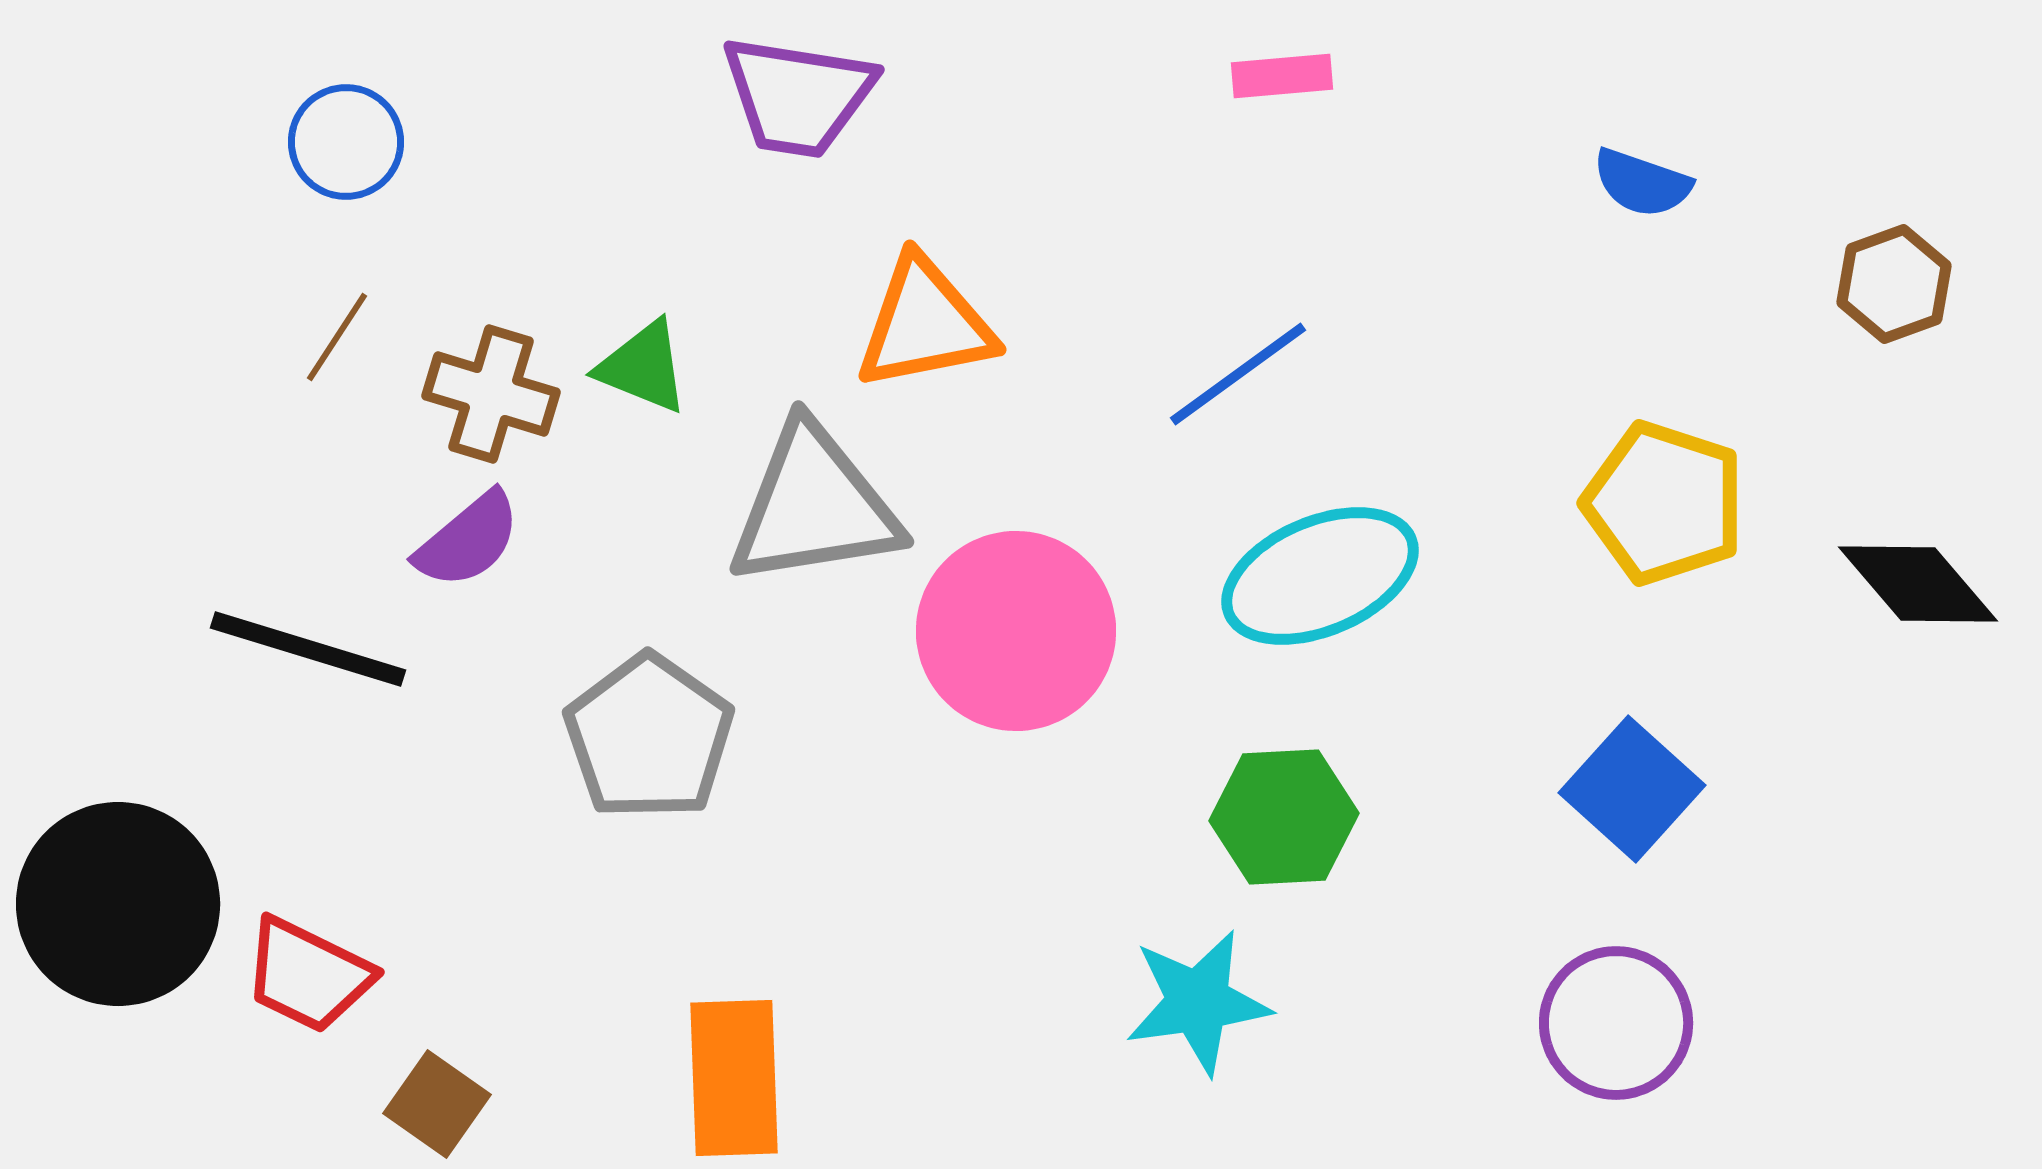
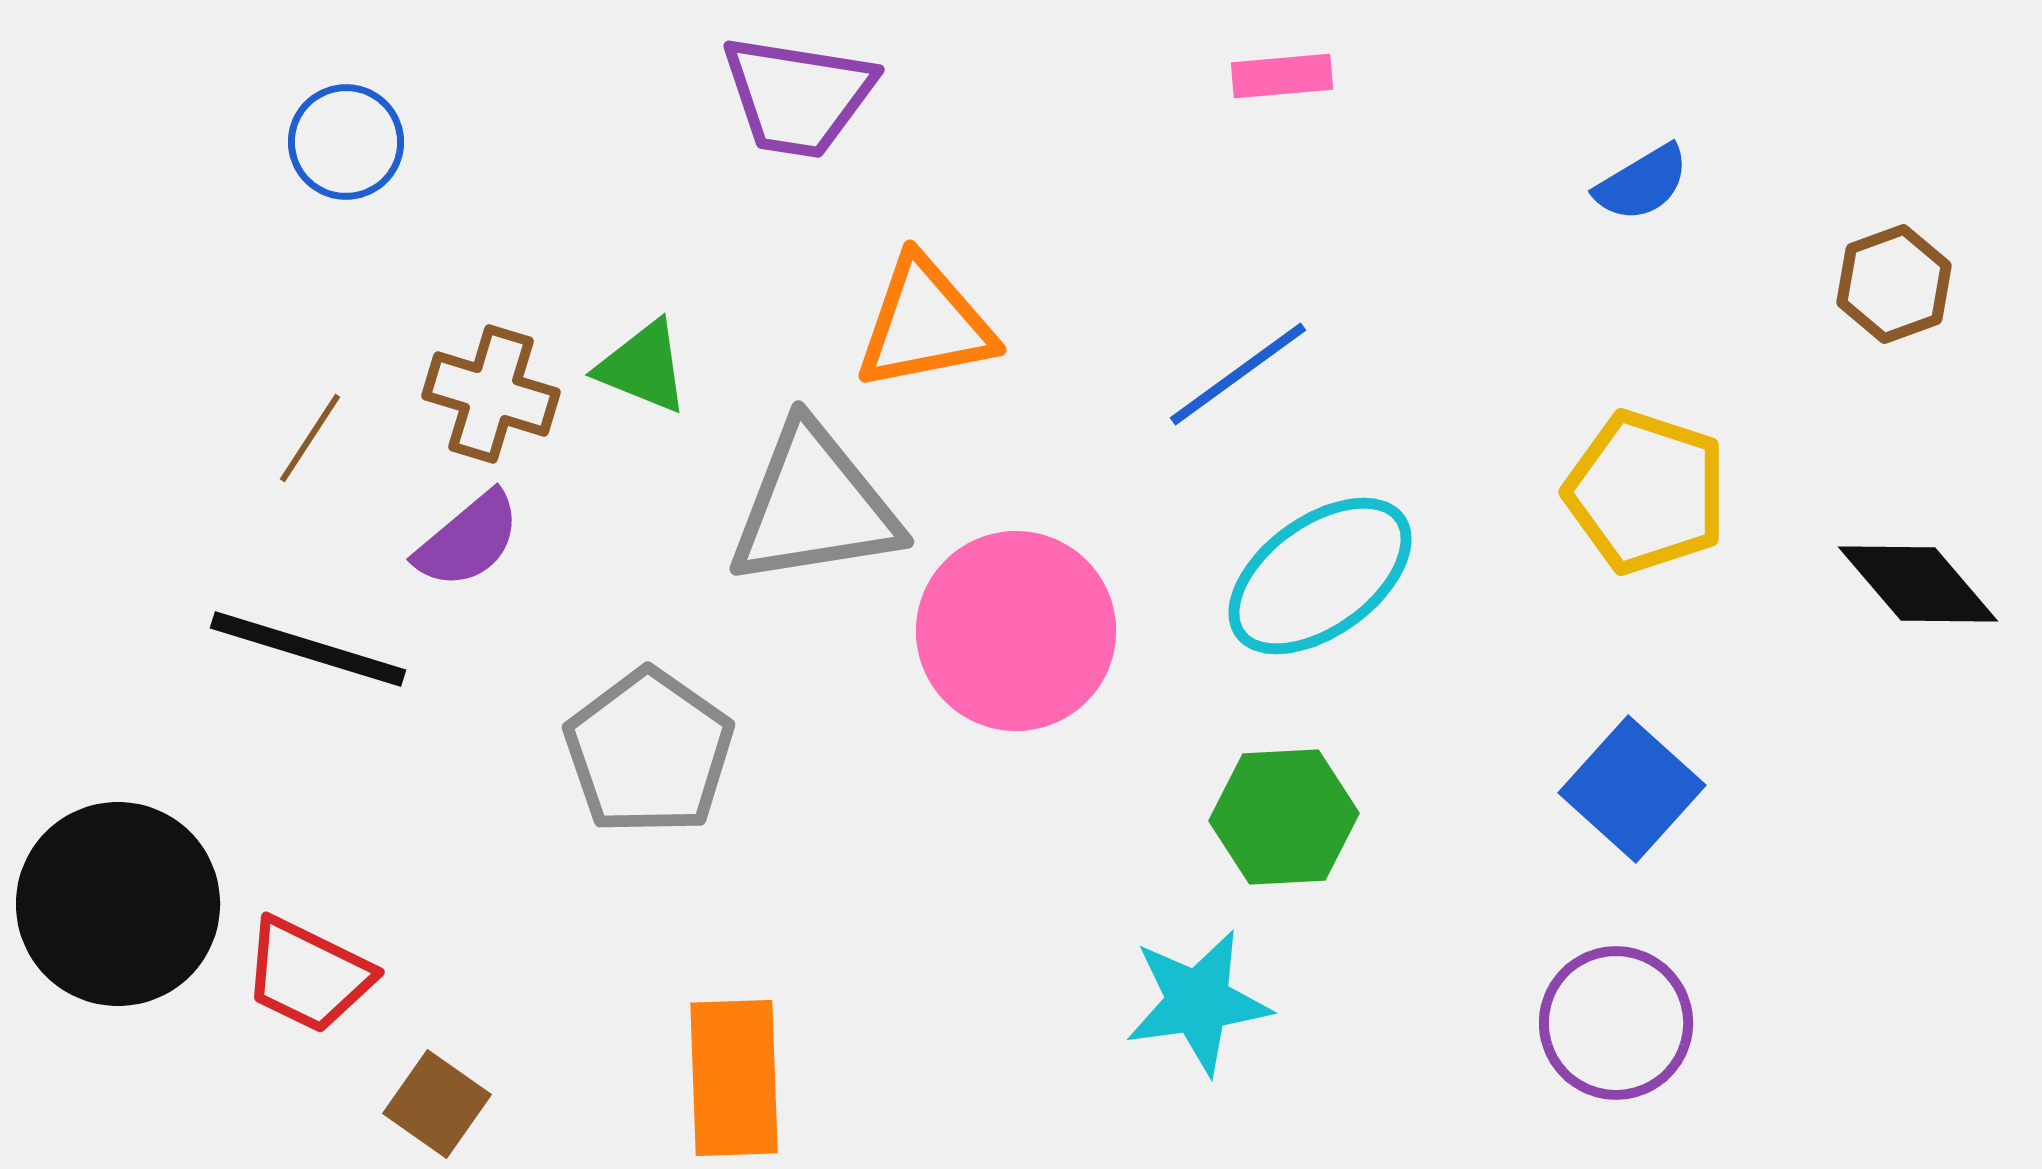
blue semicircle: rotated 50 degrees counterclockwise
brown line: moved 27 px left, 101 px down
yellow pentagon: moved 18 px left, 11 px up
cyan ellipse: rotated 13 degrees counterclockwise
gray pentagon: moved 15 px down
